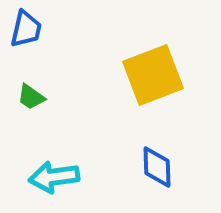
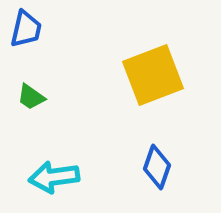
blue diamond: rotated 21 degrees clockwise
